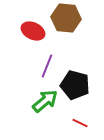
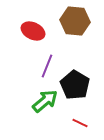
brown hexagon: moved 9 px right, 3 px down
black pentagon: rotated 16 degrees clockwise
